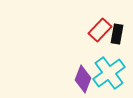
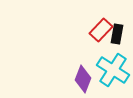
red rectangle: moved 1 px right
cyan cross: moved 4 px right, 3 px up; rotated 20 degrees counterclockwise
